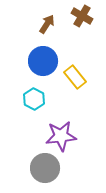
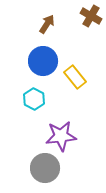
brown cross: moved 9 px right
